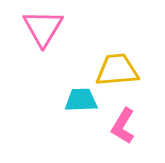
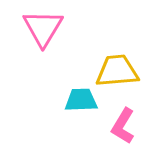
yellow trapezoid: moved 1 px down
